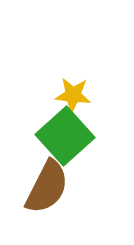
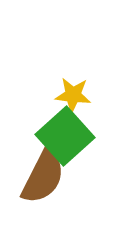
brown semicircle: moved 4 px left, 10 px up
